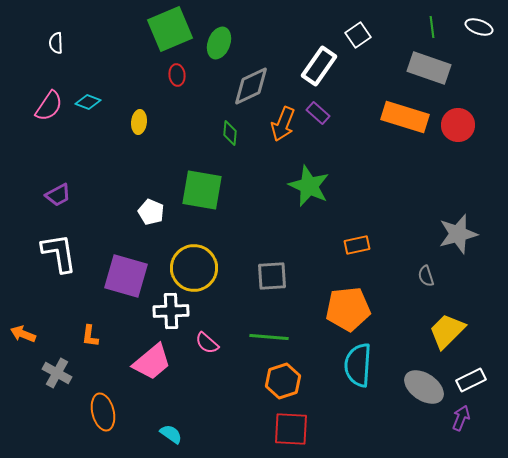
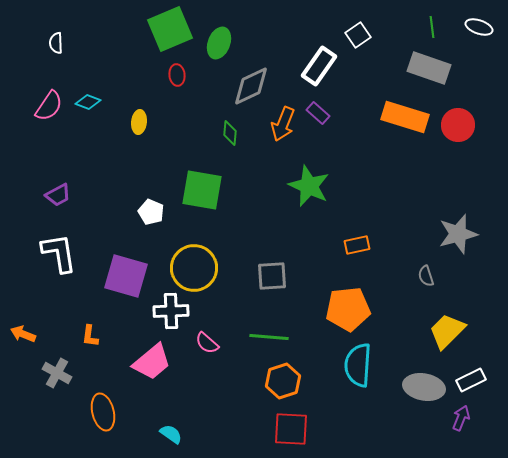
gray ellipse at (424, 387): rotated 24 degrees counterclockwise
